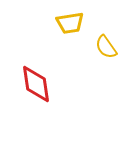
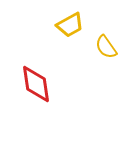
yellow trapezoid: moved 2 px down; rotated 20 degrees counterclockwise
